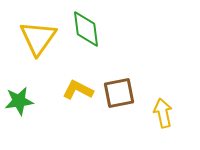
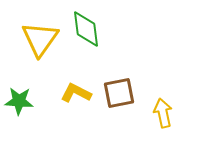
yellow triangle: moved 2 px right, 1 px down
yellow L-shape: moved 2 px left, 3 px down
green star: rotated 12 degrees clockwise
